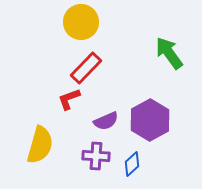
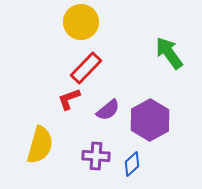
purple semicircle: moved 2 px right, 11 px up; rotated 15 degrees counterclockwise
